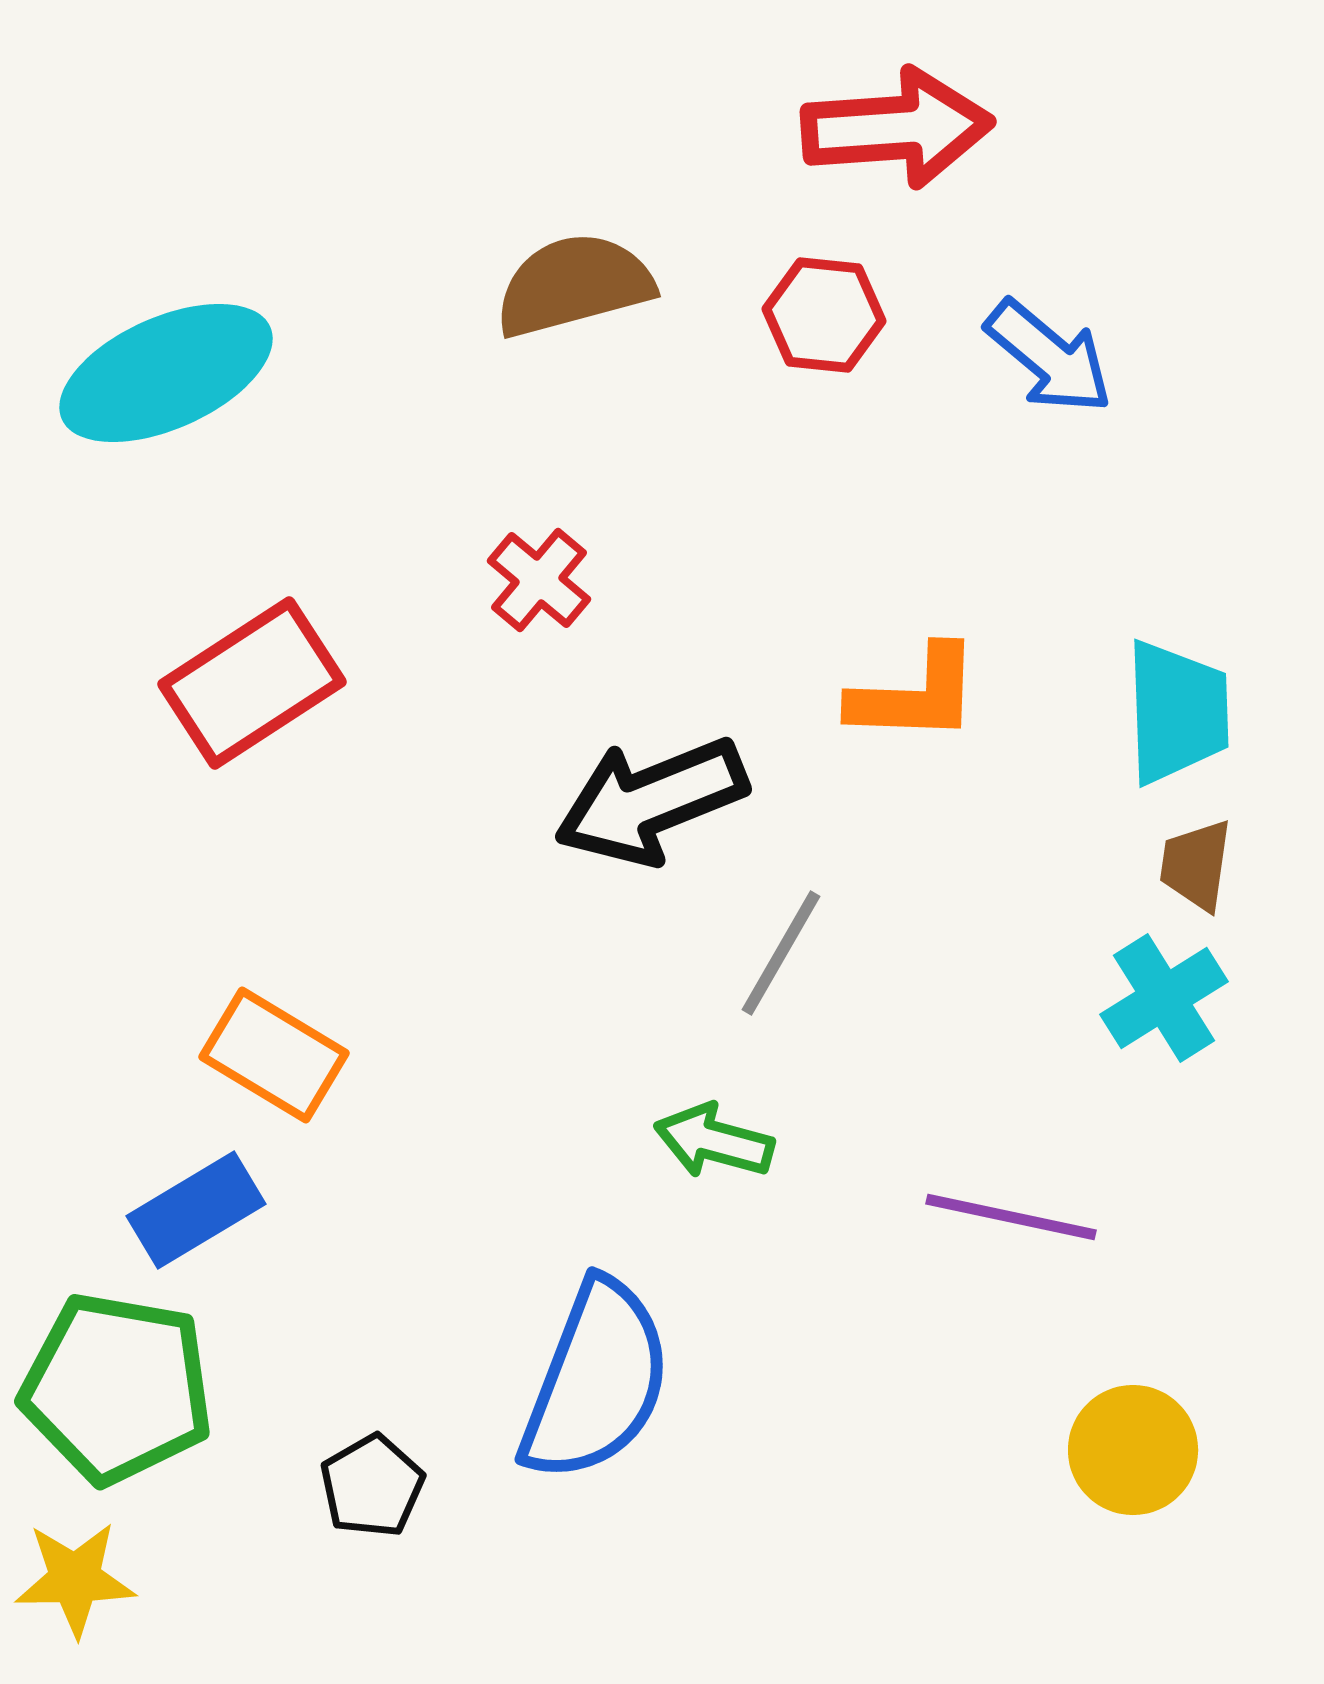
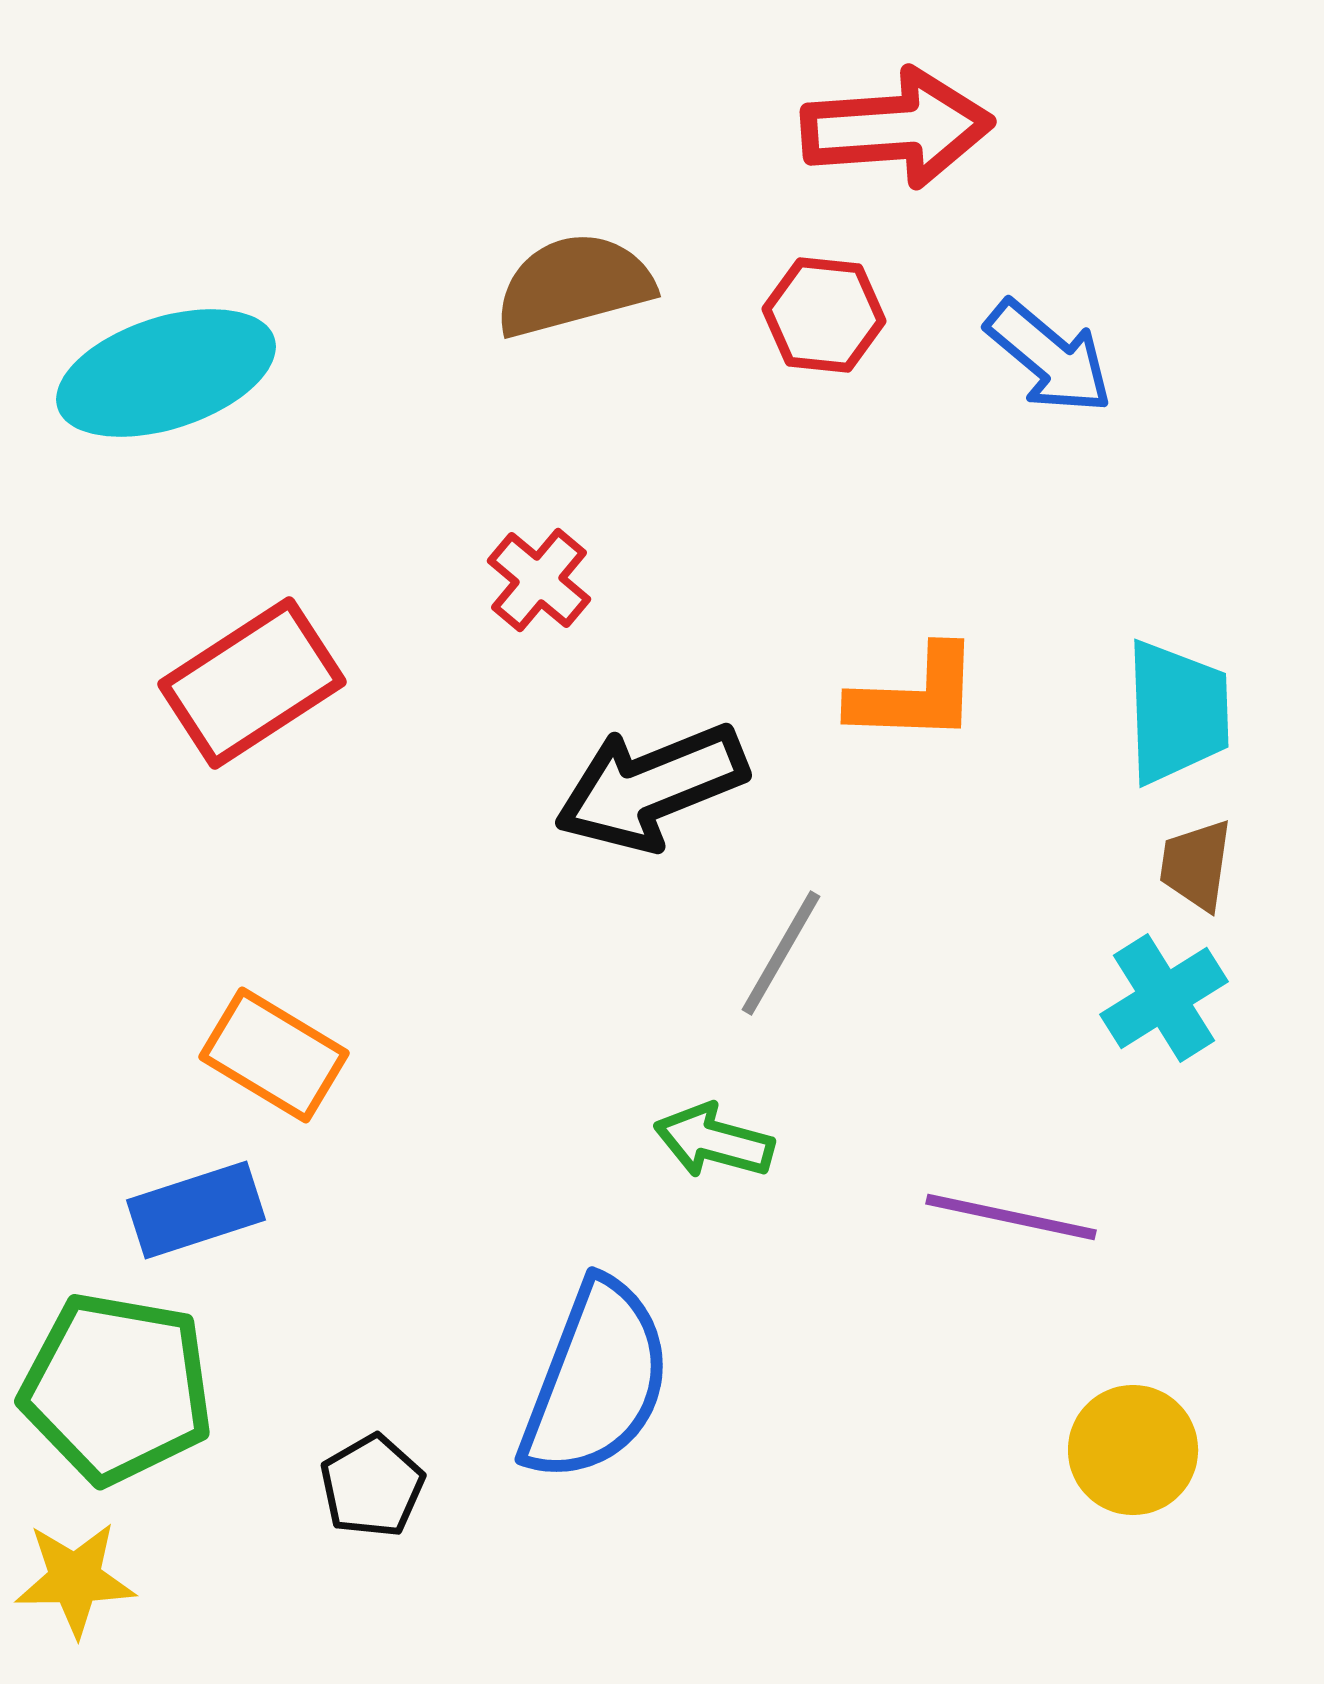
cyan ellipse: rotated 6 degrees clockwise
black arrow: moved 14 px up
blue rectangle: rotated 13 degrees clockwise
